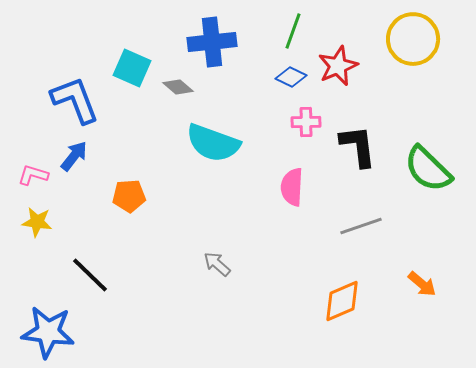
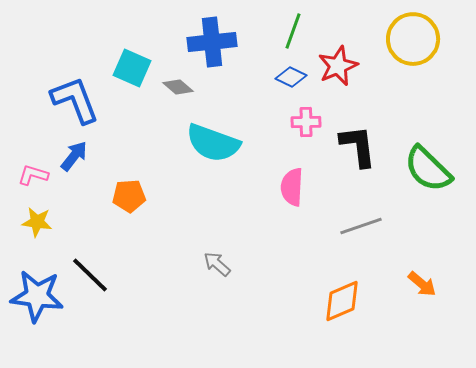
blue star: moved 11 px left, 36 px up
